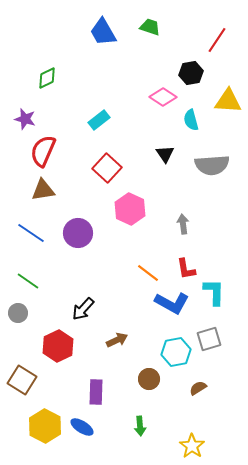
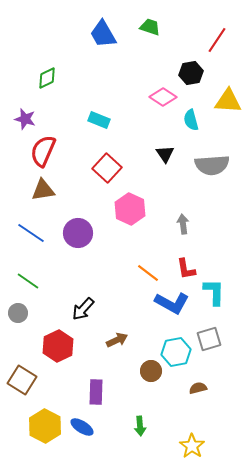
blue trapezoid: moved 2 px down
cyan rectangle: rotated 60 degrees clockwise
brown circle: moved 2 px right, 8 px up
brown semicircle: rotated 18 degrees clockwise
